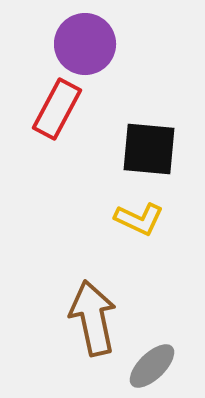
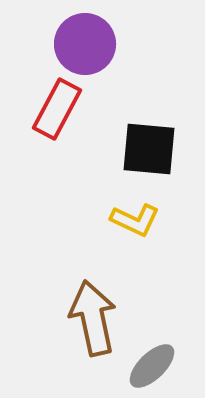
yellow L-shape: moved 4 px left, 1 px down
